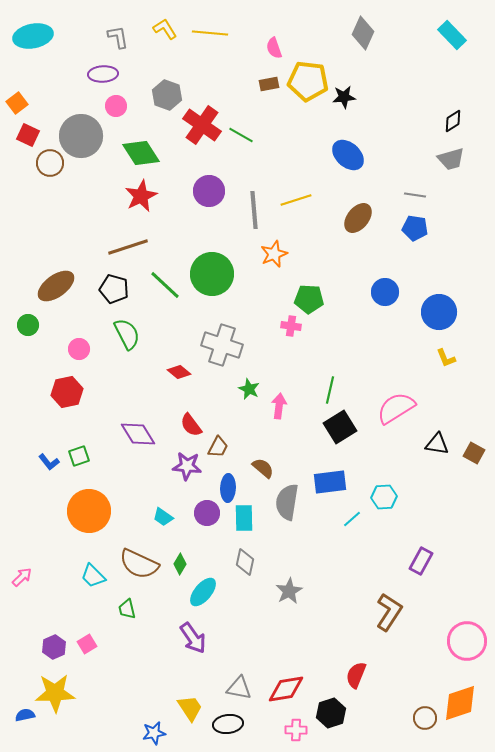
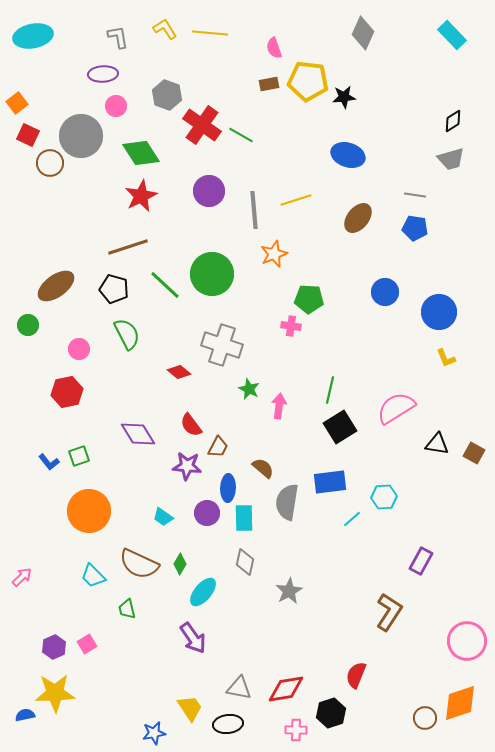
blue ellipse at (348, 155): rotated 24 degrees counterclockwise
